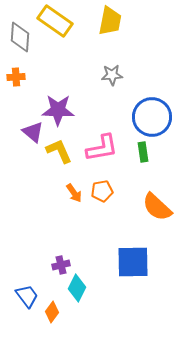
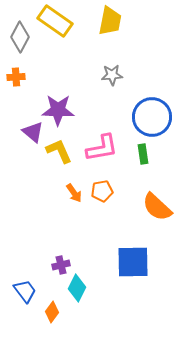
gray diamond: rotated 24 degrees clockwise
green rectangle: moved 2 px down
blue trapezoid: moved 2 px left, 5 px up
